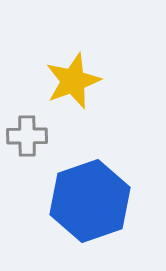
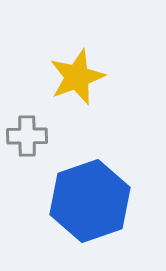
yellow star: moved 4 px right, 4 px up
